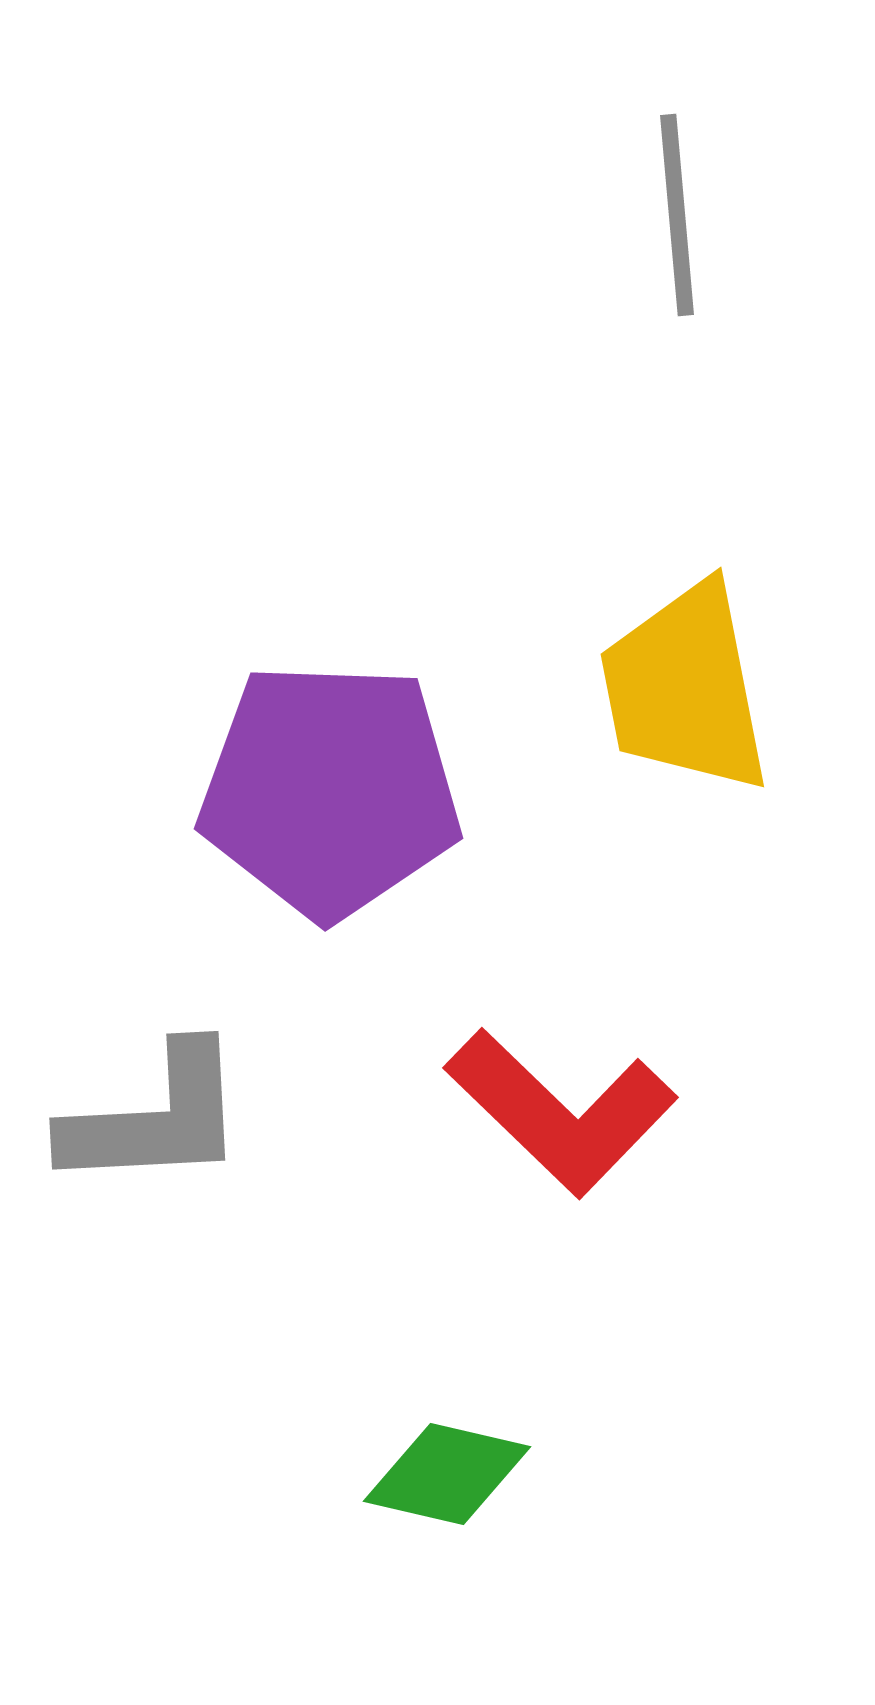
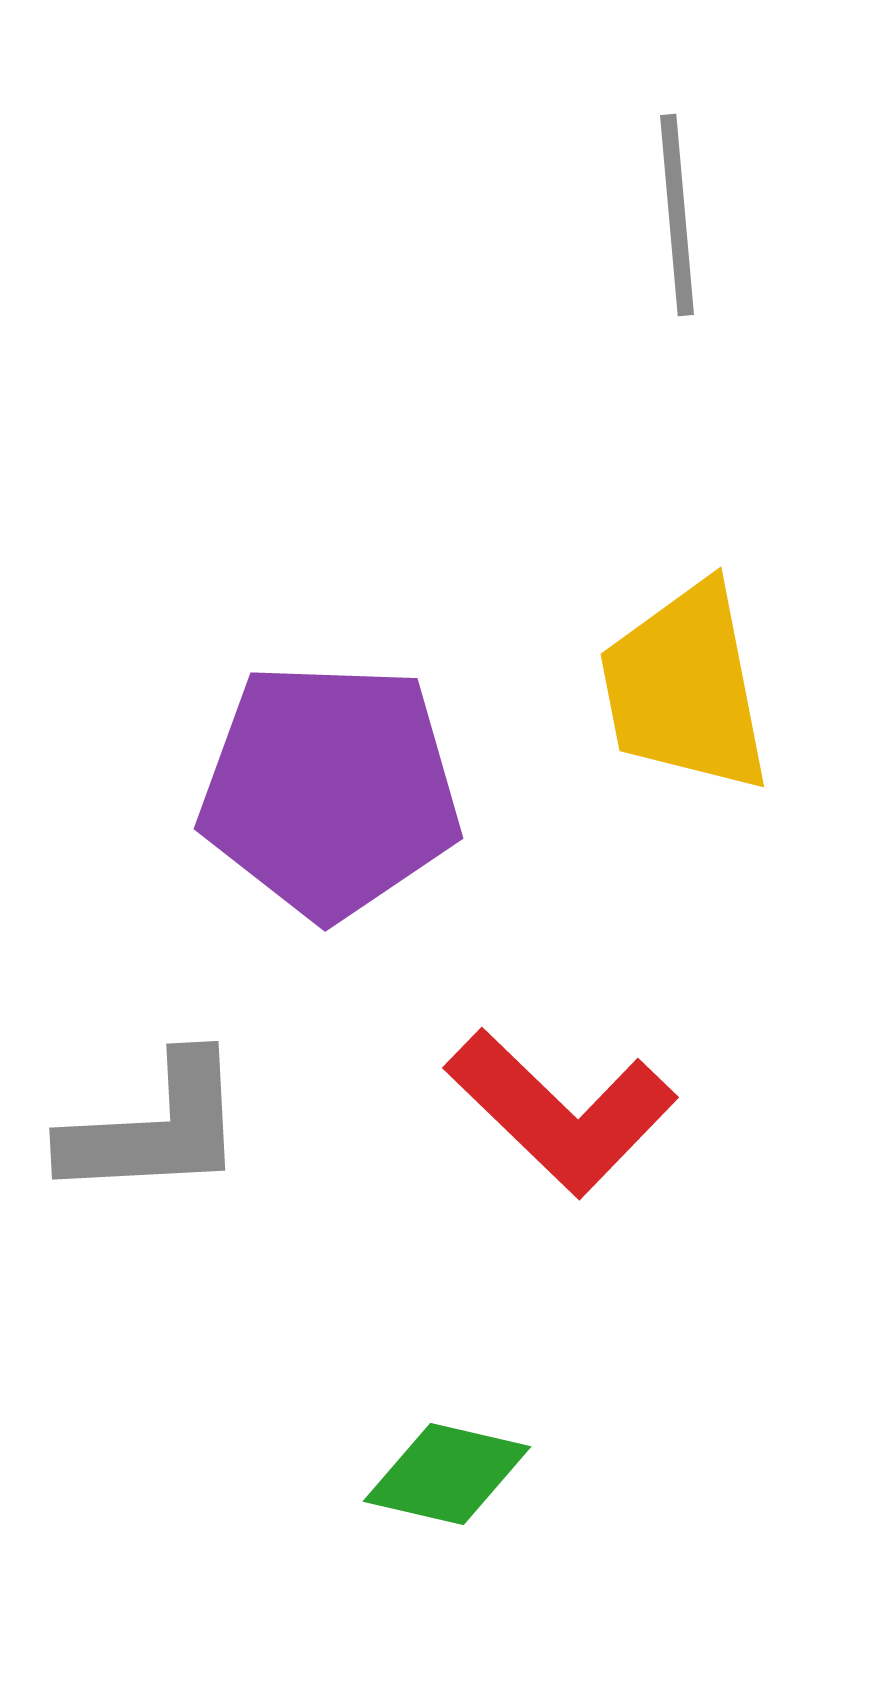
gray L-shape: moved 10 px down
